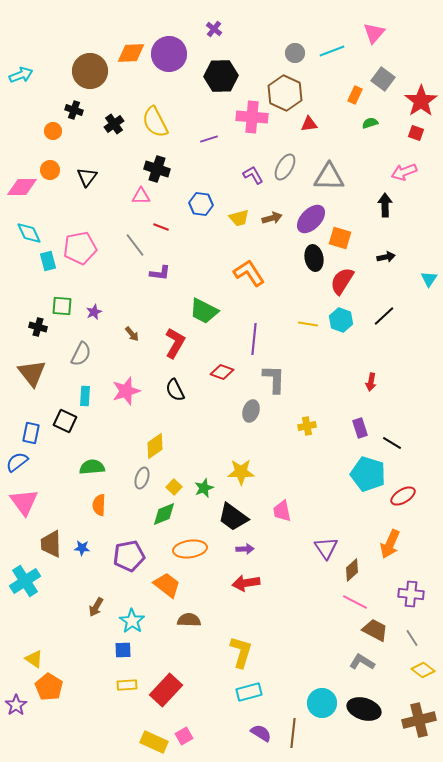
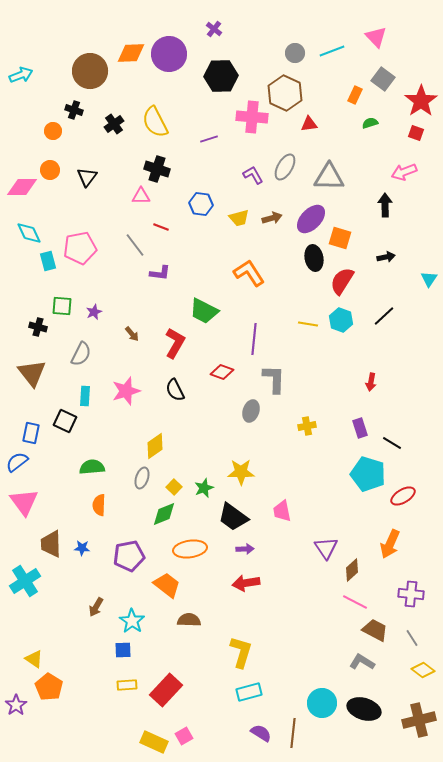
pink triangle at (374, 33): moved 2 px right, 4 px down; rotated 25 degrees counterclockwise
